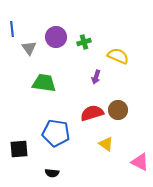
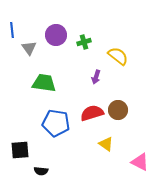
blue line: moved 1 px down
purple circle: moved 2 px up
yellow semicircle: rotated 15 degrees clockwise
blue pentagon: moved 10 px up
black square: moved 1 px right, 1 px down
black semicircle: moved 11 px left, 2 px up
